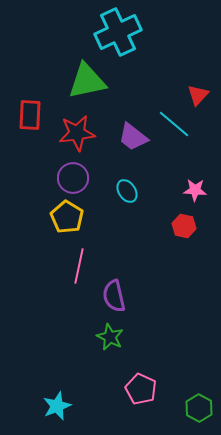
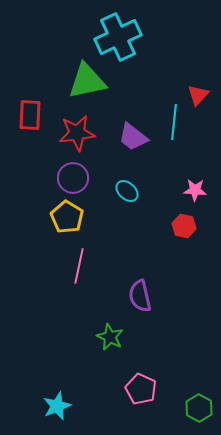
cyan cross: moved 5 px down
cyan line: moved 2 px up; rotated 56 degrees clockwise
cyan ellipse: rotated 15 degrees counterclockwise
purple semicircle: moved 26 px right
